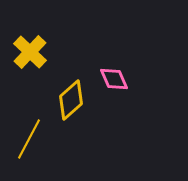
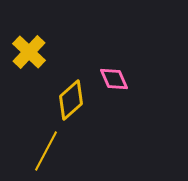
yellow cross: moved 1 px left
yellow line: moved 17 px right, 12 px down
